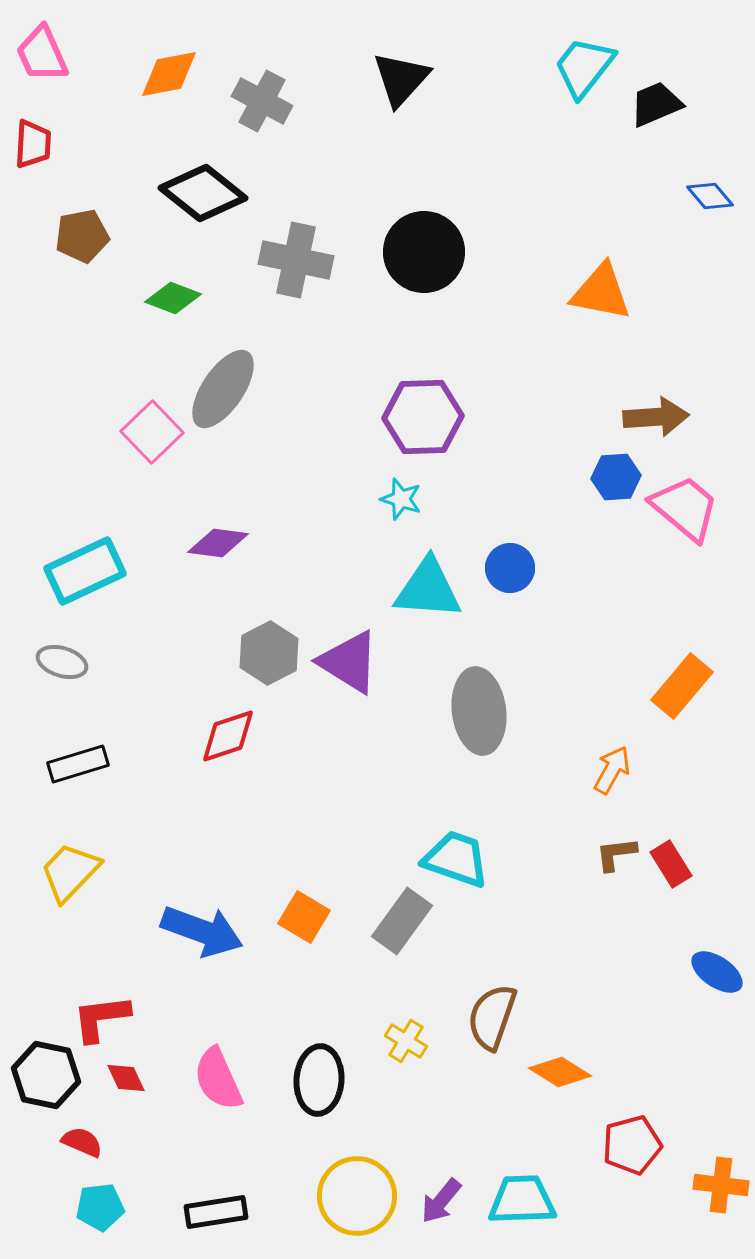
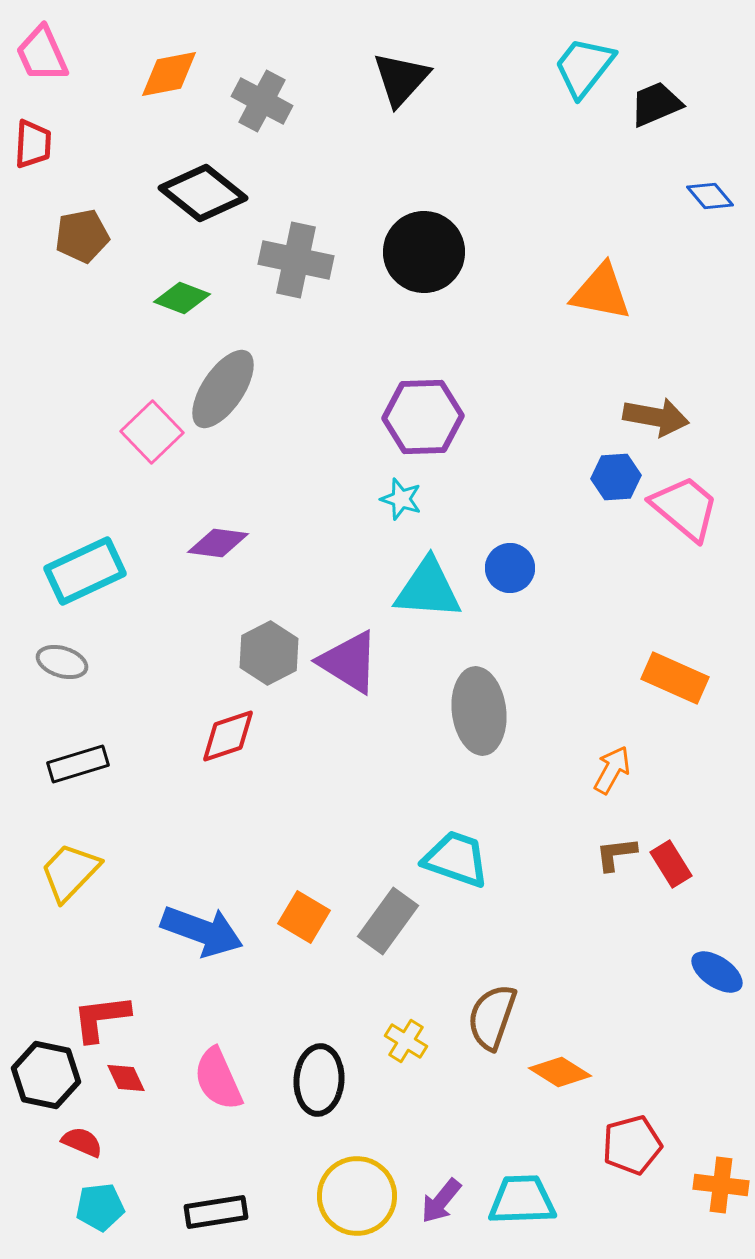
green diamond at (173, 298): moved 9 px right
brown arrow at (656, 417): rotated 14 degrees clockwise
orange rectangle at (682, 686): moved 7 px left, 8 px up; rotated 74 degrees clockwise
gray rectangle at (402, 921): moved 14 px left
